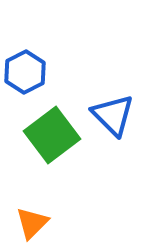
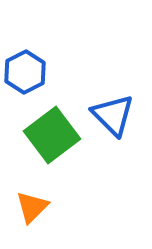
orange triangle: moved 16 px up
